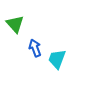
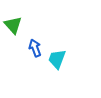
green triangle: moved 2 px left, 1 px down
